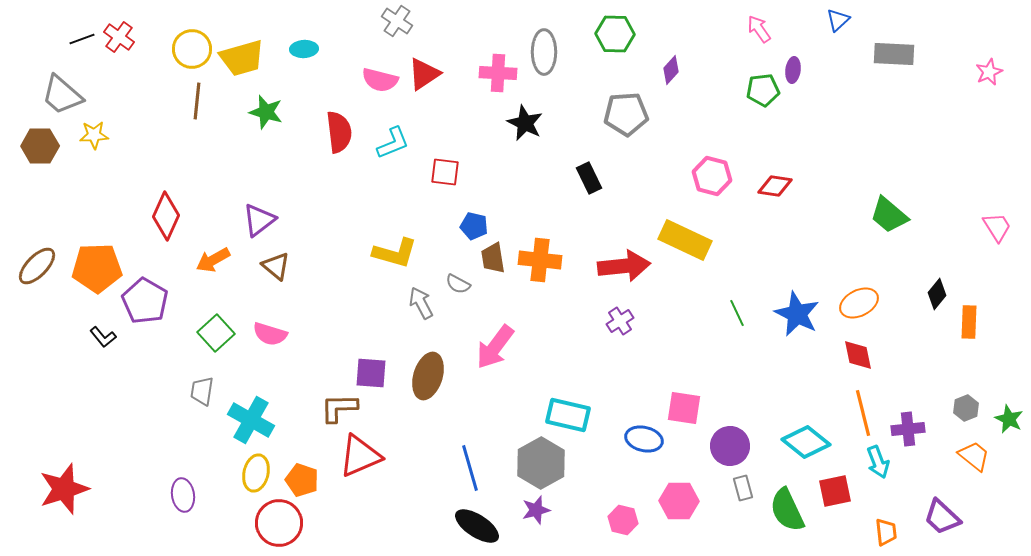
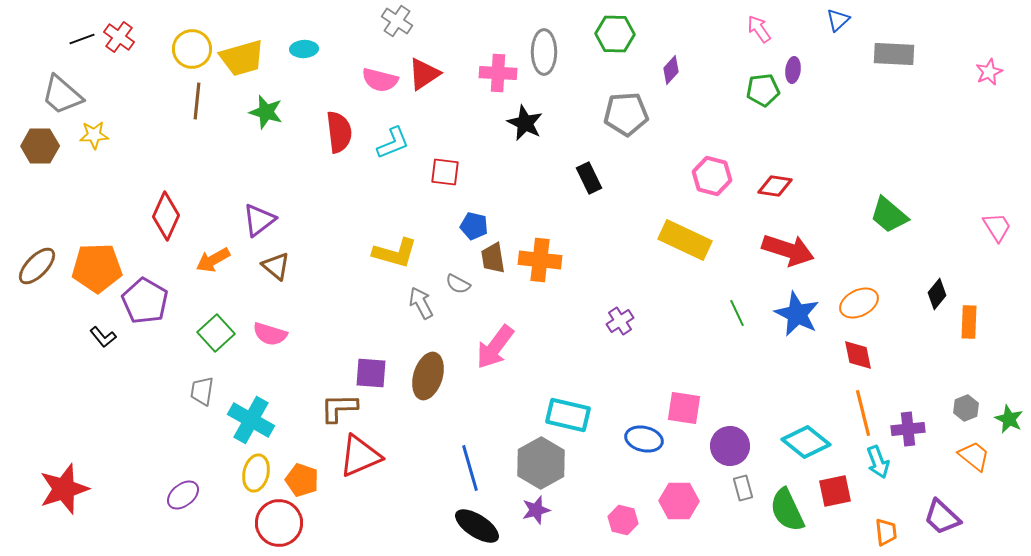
red arrow at (624, 266): moved 164 px right, 16 px up; rotated 24 degrees clockwise
purple ellipse at (183, 495): rotated 60 degrees clockwise
